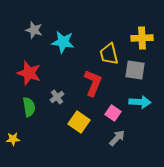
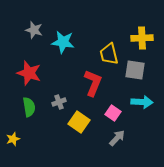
gray cross: moved 2 px right, 5 px down; rotated 16 degrees clockwise
cyan arrow: moved 2 px right
yellow star: rotated 16 degrees counterclockwise
